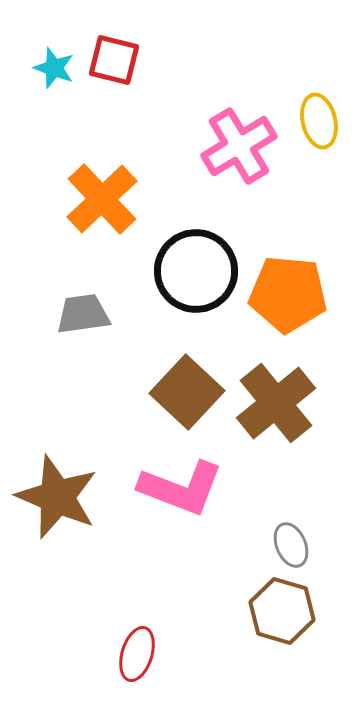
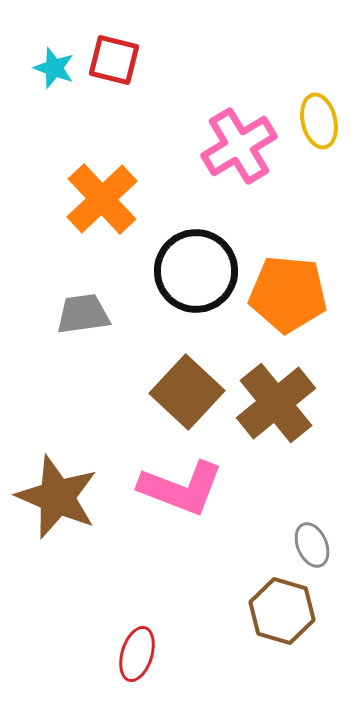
gray ellipse: moved 21 px right
